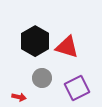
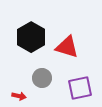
black hexagon: moved 4 px left, 4 px up
purple square: moved 3 px right; rotated 15 degrees clockwise
red arrow: moved 1 px up
